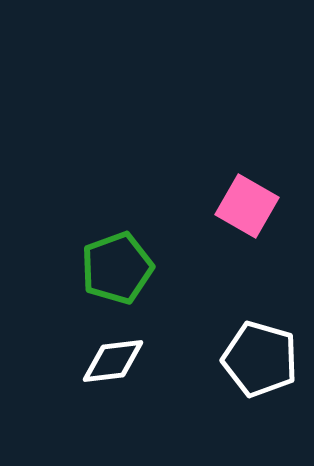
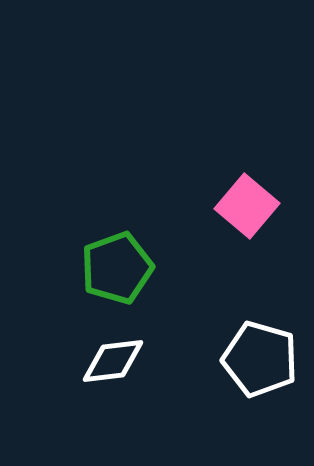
pink square: rotated 10 degrees clockwise
